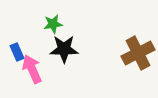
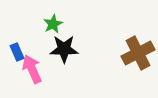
green star: rotated 18 degrees counterclockwise
